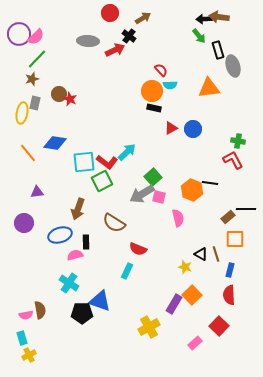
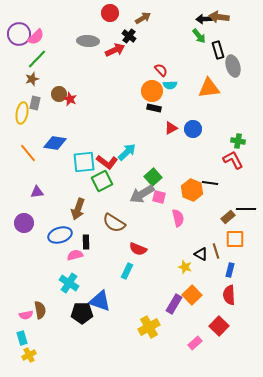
brown line at (216, 254): moved 3 px up
